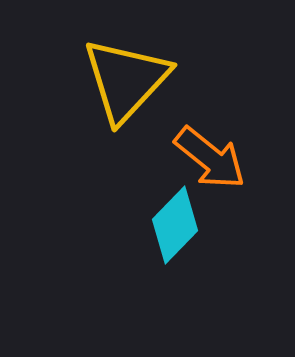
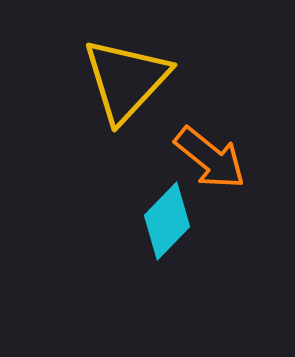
cyan diamond: moved 8 px left, 4 px up
